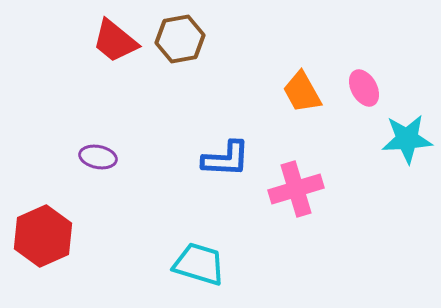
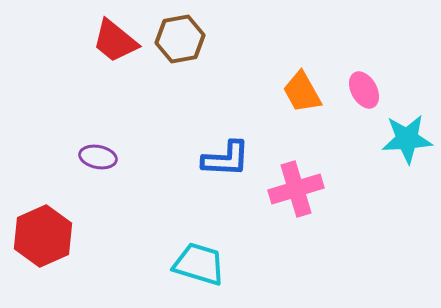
pink ellipse: moved 2 px down
